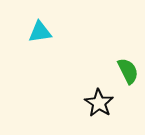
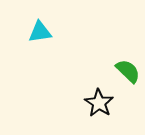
green semicircle: rotated 20 degrees counterclockwise
